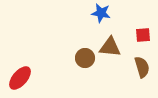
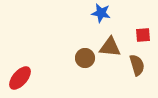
brown semicircle: moved 5 px left, 2 px up
